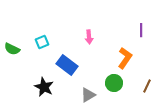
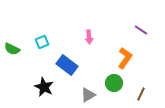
purple line: rotated 56 degrees counterclockwise
brown line: moved 6 px left, 8 px down
